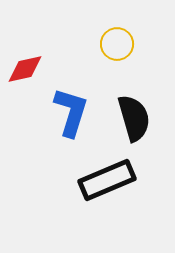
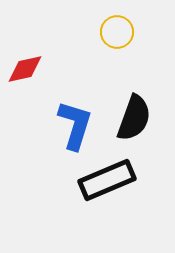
yellow circle: moved 12 px up
blue L-shape: moved 4 px right, 13 px down
black semicircle: rotated 36 degrees clockwise
